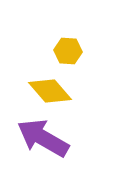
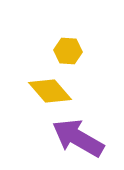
purple arrow: moved 35 px right
